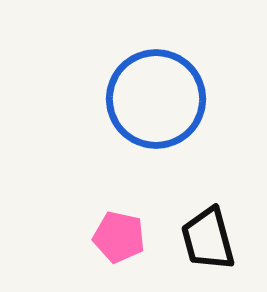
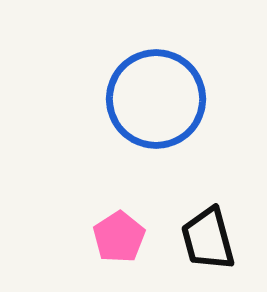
pink pentagon: rotated 27 degrees clockwise
